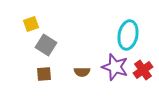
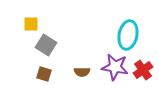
yellow square: rotated 21 degrees clockwise
purple star: rotated 8 degrees counterclockwise
brown square: rotated 21 degrees clockwise
